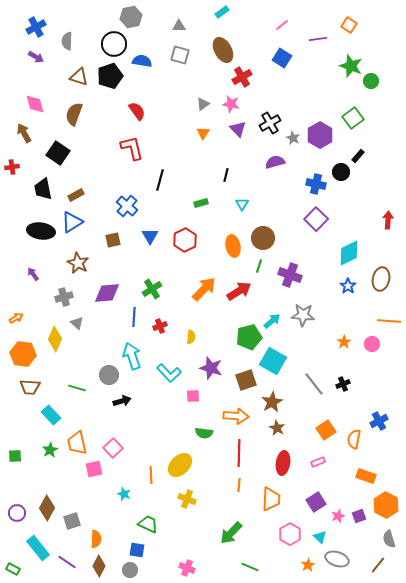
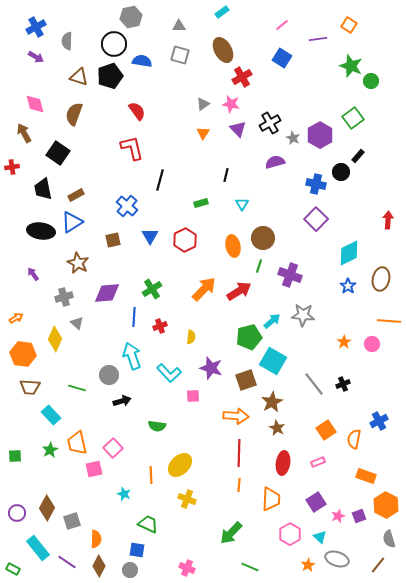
green semicircle at (204, 433): moved 47 px left, 7 px up
